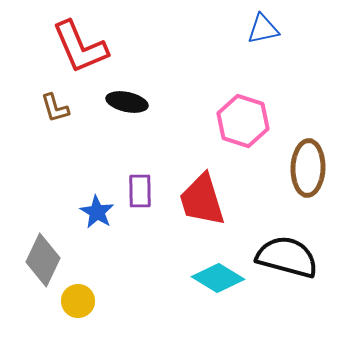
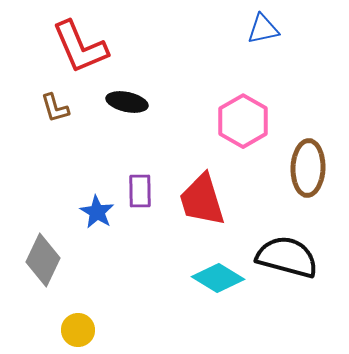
pink hexagon: rotated 12 degrees clockwise
yellow circle: moved 29 px down
